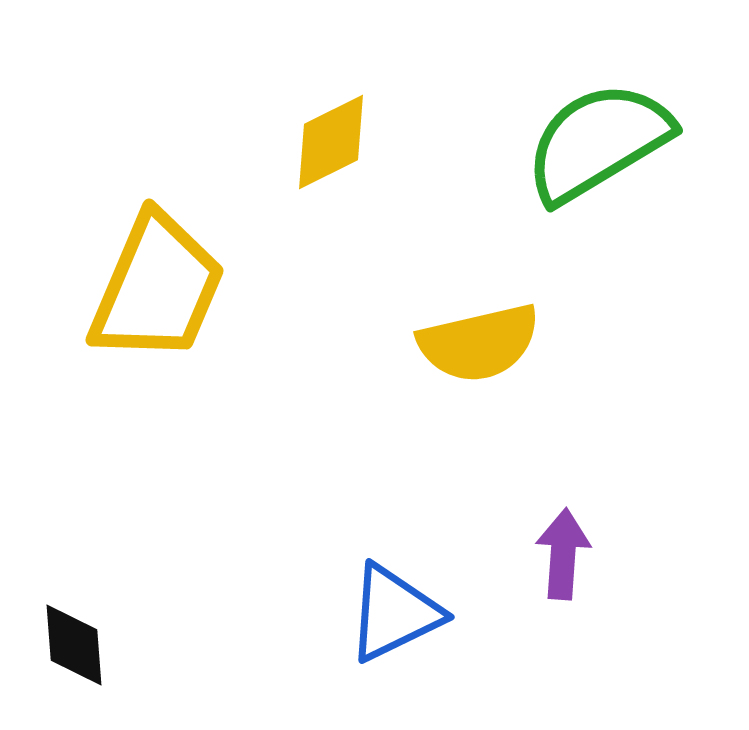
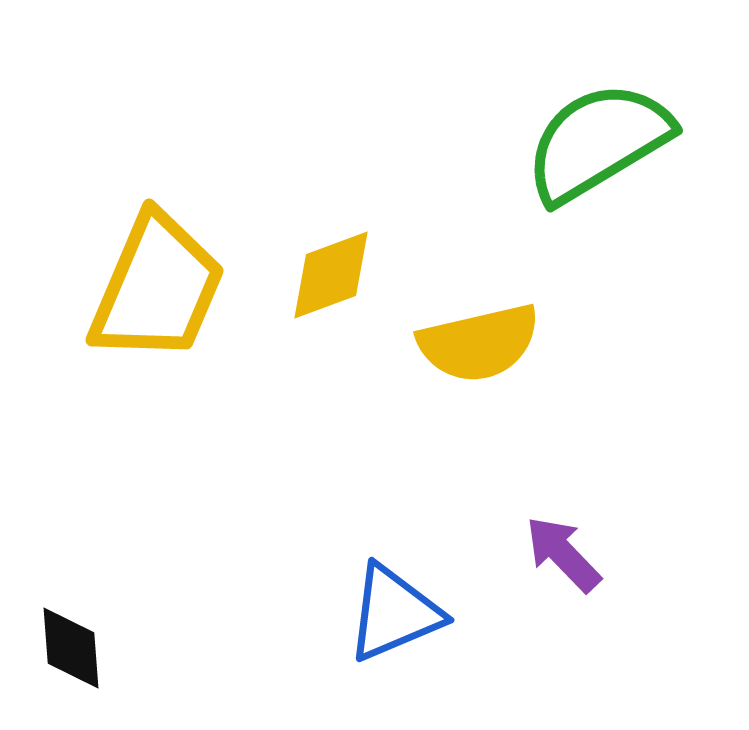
yellow diamond: moved 133 px down; rotated 6 degrees clockwise
purple arrow: rotated 48 degrees counterclockwise
blue triangle: rotated 3 degrees clockwise
black diamond: moved 3 px left, 3 px down
